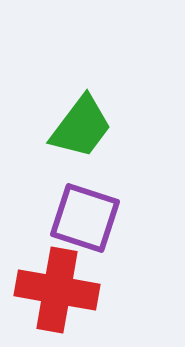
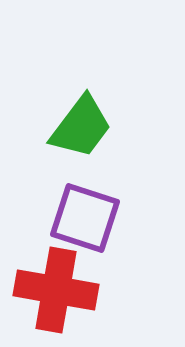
red cross: moved 1 px left
